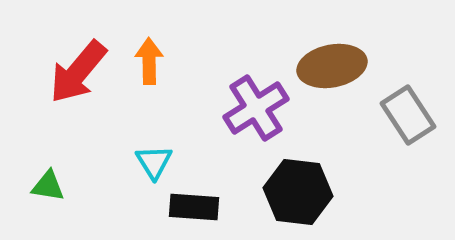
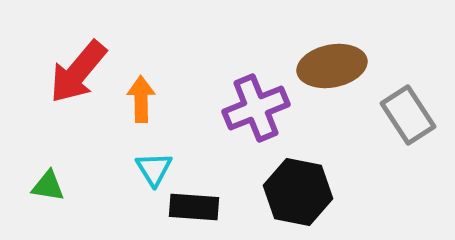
orange arrow: moved 8 px left, 38 px down
purple cross: rotated 10 degrees clockwise
cyan triangle: moved 7 px down
black hexagon: rotated 4 degrees clockwise
